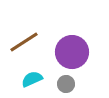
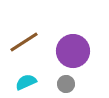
purple circle: moved 1 px right, 1 px up
cyan semicircle: moved 6 px left, 3 px down
